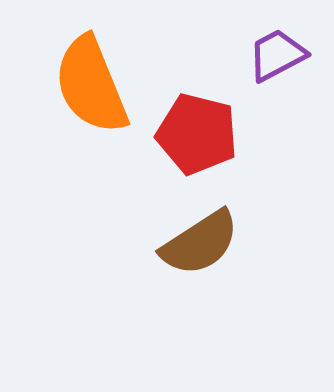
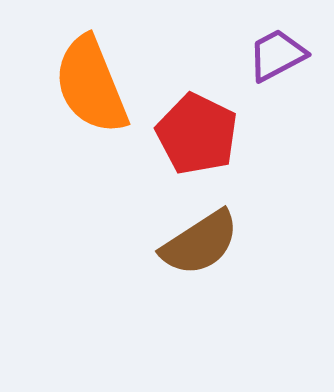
red pentagon: rotated 12 degrees clockwise
